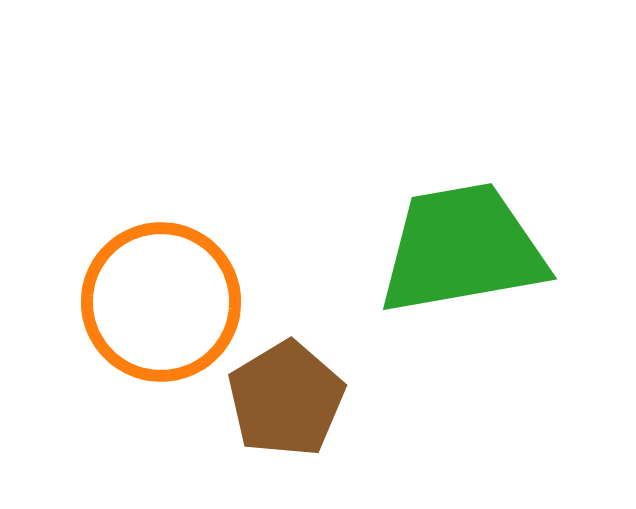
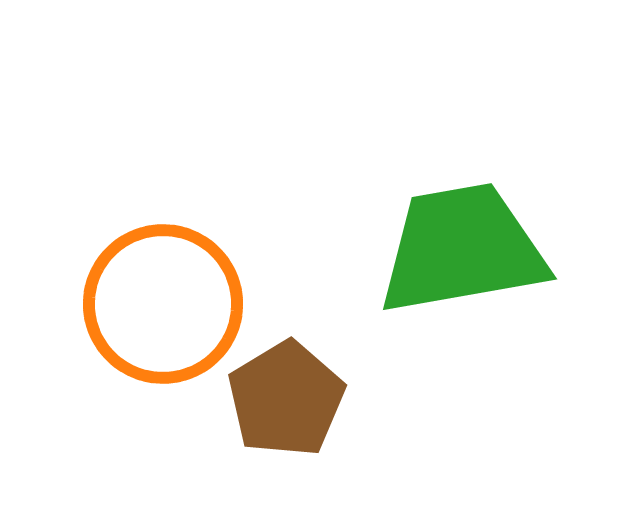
orange circle: moved 2 px right, 2 px down
